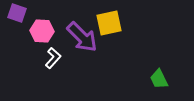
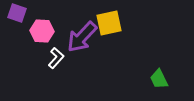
purple arrow: rotated 88 degrees clockwise
white L-shape: moved 3 px right
